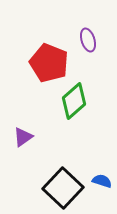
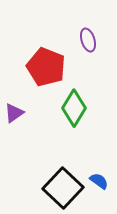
red pentagon: moved 3 px left, 4 px down
green diamond: moved 7 px down; rotated 18 degrees counterclockwise
purple triangle: moved 9 px left, 24 px up
blue semicircle: moved 3 px left; rotated 18 degrees clockwise
